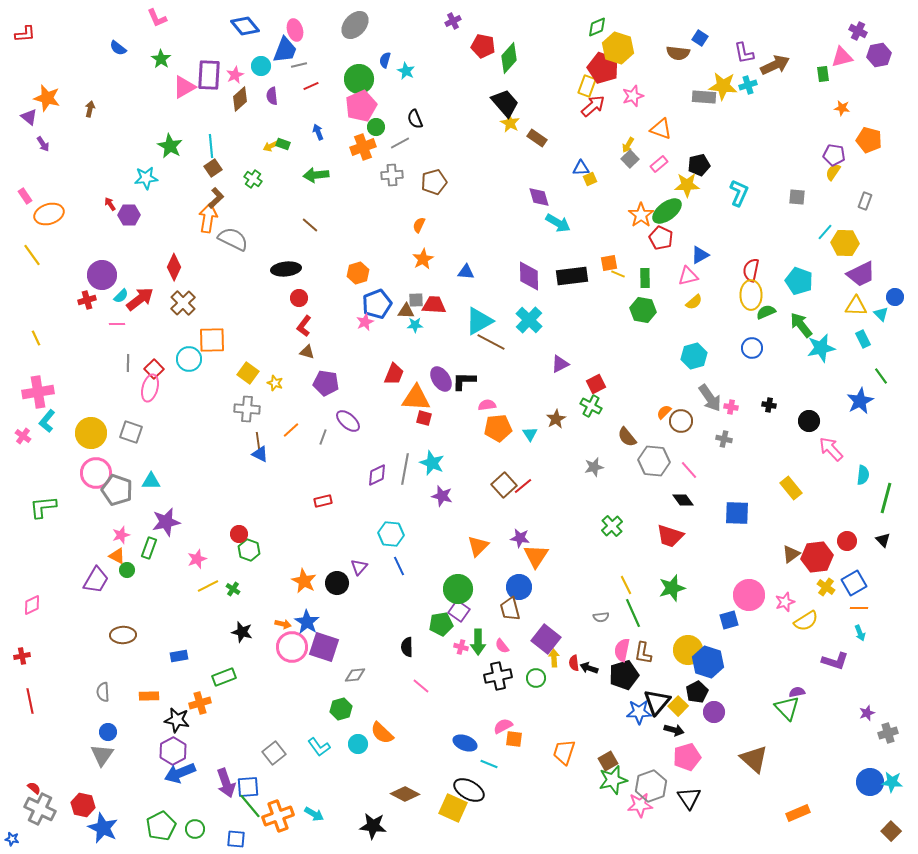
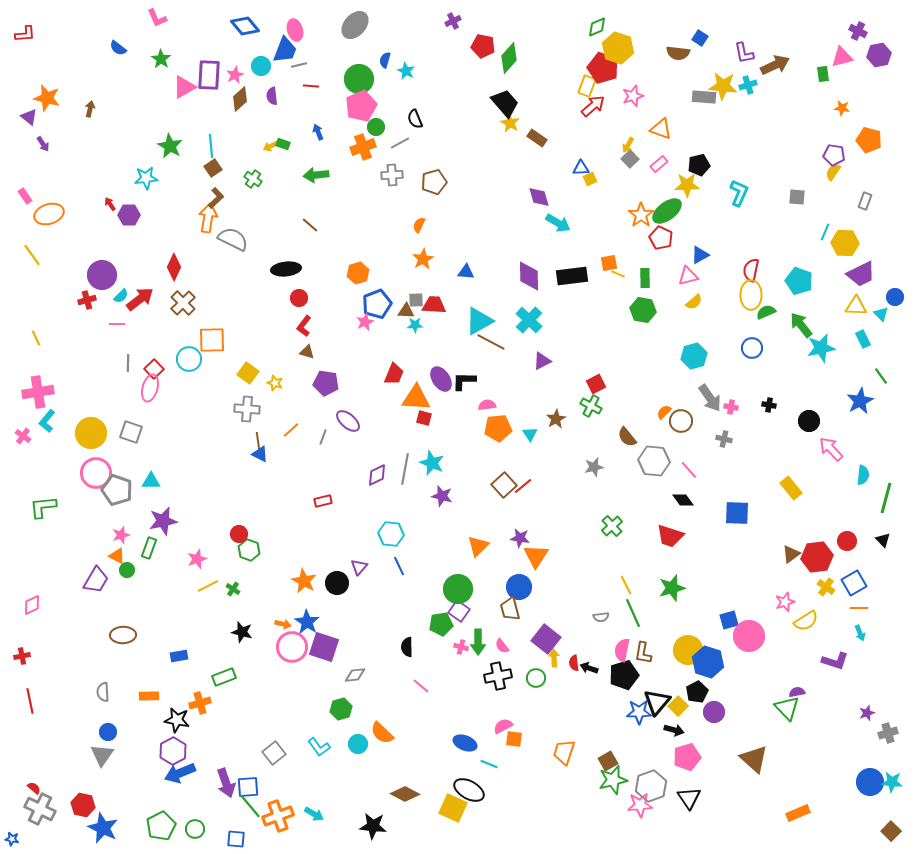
red line at (311, 86): rotated 28 degrees clockwise
cyan line at (825, 232): rotated 18 degrees counterclockwise
purple triangle at (560, 364): moved 18 px left, 3 px up
purple star at (166, 522): moved 3 px left, 1 px up
pink circle at (749, 595): moved 41 px down
